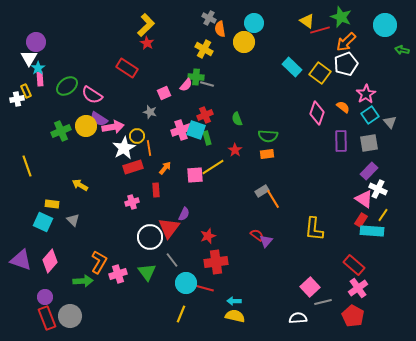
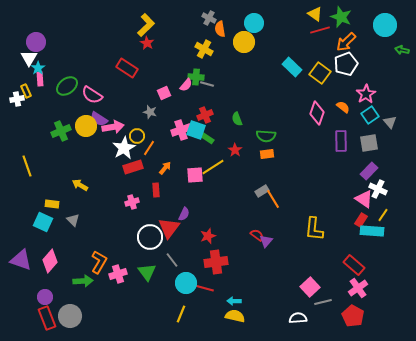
yellow triangle at (307, 21): moved 8 px right, 7 px up
green semicircle at (268, 136): moved 2 px left
green rectangle at (207, 138): rotated 40 degrees counterclockwise
orange line at (149, 148): rotated 42 degrees clockwise
